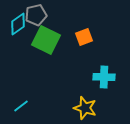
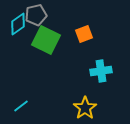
orange square: moved 3 px up
cyan cross: moved 3 px left, 6 px up; rotated 10 degrees counterclockwise
yellow star: rotated 20 degrees clockwise
